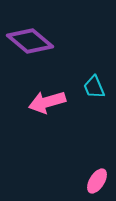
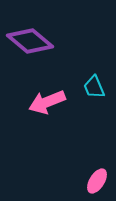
pink arrow: rotated 6 degrees counterclockwise
